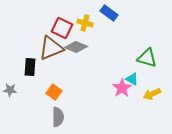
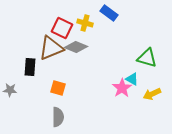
orange square: moved 4 px right, 4 px up; rotated 21 degrees counterclockwise
